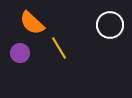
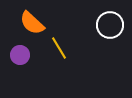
purple circle: moved 2 px down
